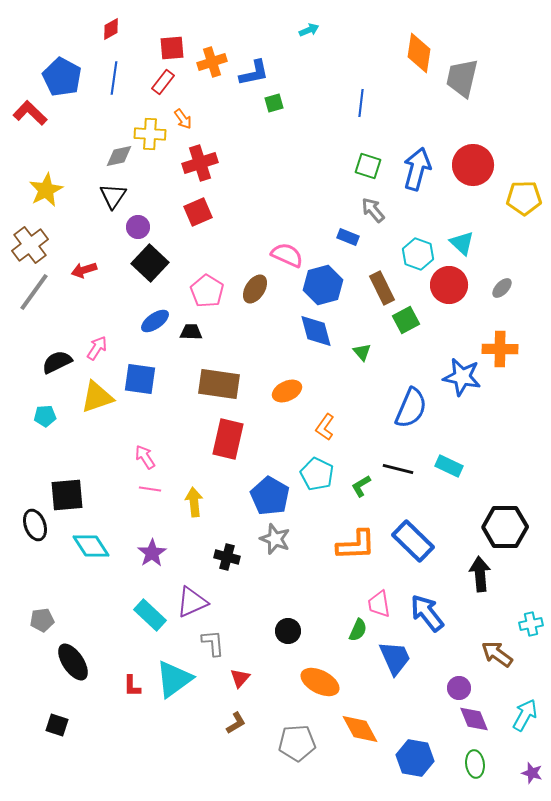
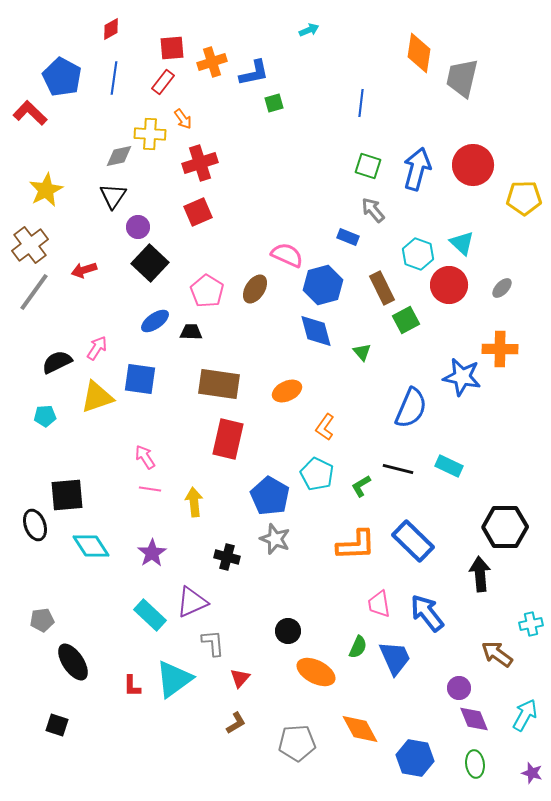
green semicircle at (358, 630): moved 17 px down
orange ellipse at (320, 682): moved 4 px left, 10 px up
